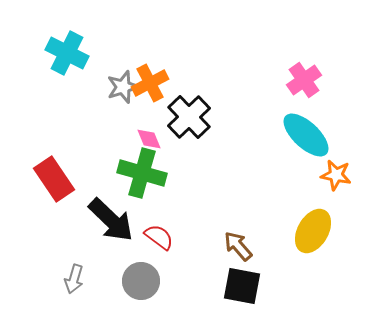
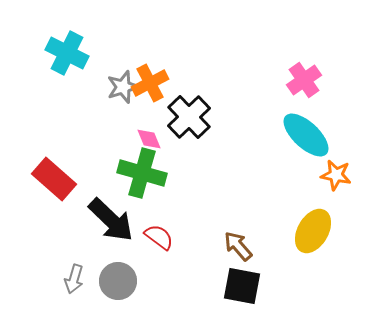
red rectangle: rotated 15 degrees counterclockwise
gray circle: moved 23 px left
